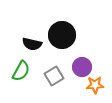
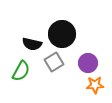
black circle: moved 1 px up
purple circle: moved 6 px right, 4 px up
gray square: moved 14 px up
